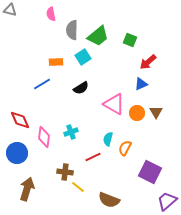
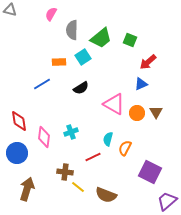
pink semicircle: rotated 40 degrees clockwise
green trapezoid: moved 3 px right, 2 px down
orange rectangle: moved 3 px right
red diamond: moved 1 px left, 1 px down; rotated 15 degrees clockwise
brown semicircle: moved 3 px left, 5 px up
